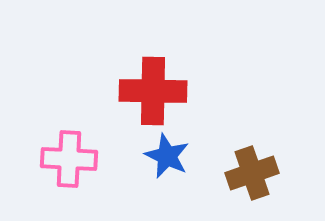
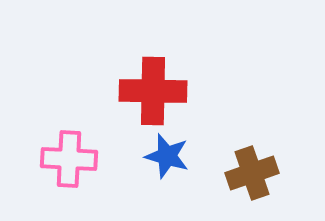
blue star: rotated 9 degrees counterclockwise
